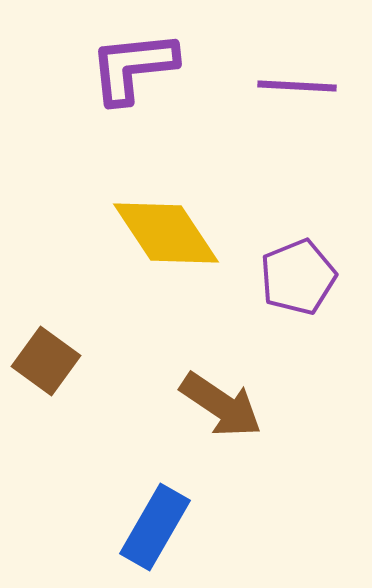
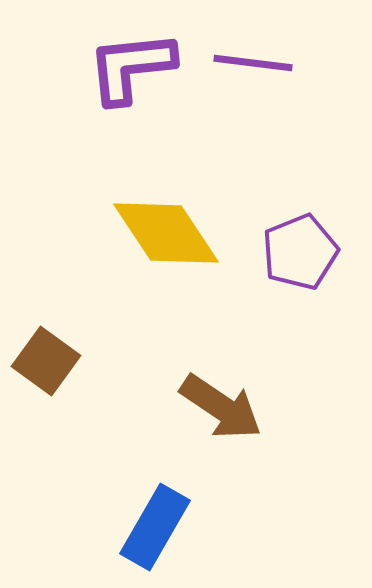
purple L-shape: moved 2 px left
purple line: moved 44 px left, 23 px up; rotated 4 degrees clockwise
purple pentagon: moved 2 px right, 25 px up
brown arrow: moved 2 px down
